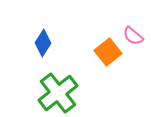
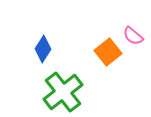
blue diamond: moved 6 px down
green cross: moved 5 px right, 1 px up
